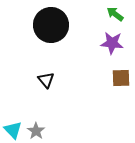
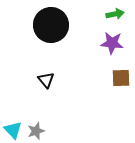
green arrow: rotated 132 degrees clockwise
gray star: rotated 18 degrees clockwise
